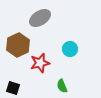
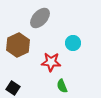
gray ellipse: rotated 15 degrees counterclockwise
cyan circle: moved 3 px right, 6 px up
red star: moved 11 px right, 1 px up; rotated 18 degrees clockwise
black square: rotated 16 degrees clockwise
